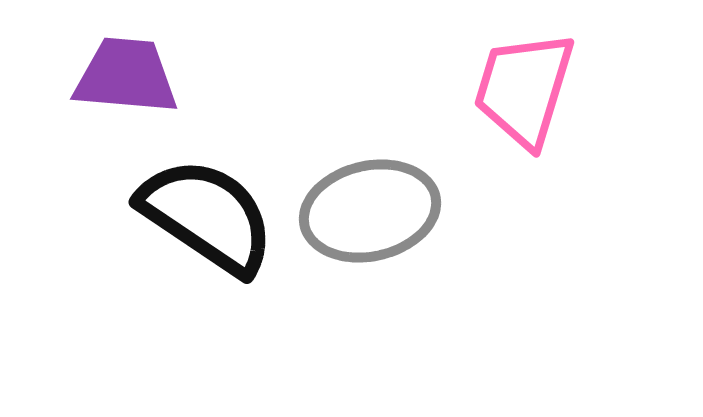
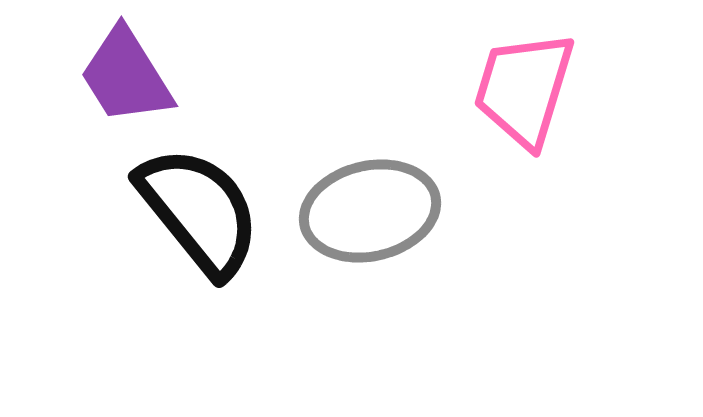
purple trapezoid: rotated 127 degrees counterclockwise
black semicircle: moved 8 px left, 5 px up; rotated 17 degrees clockwise
